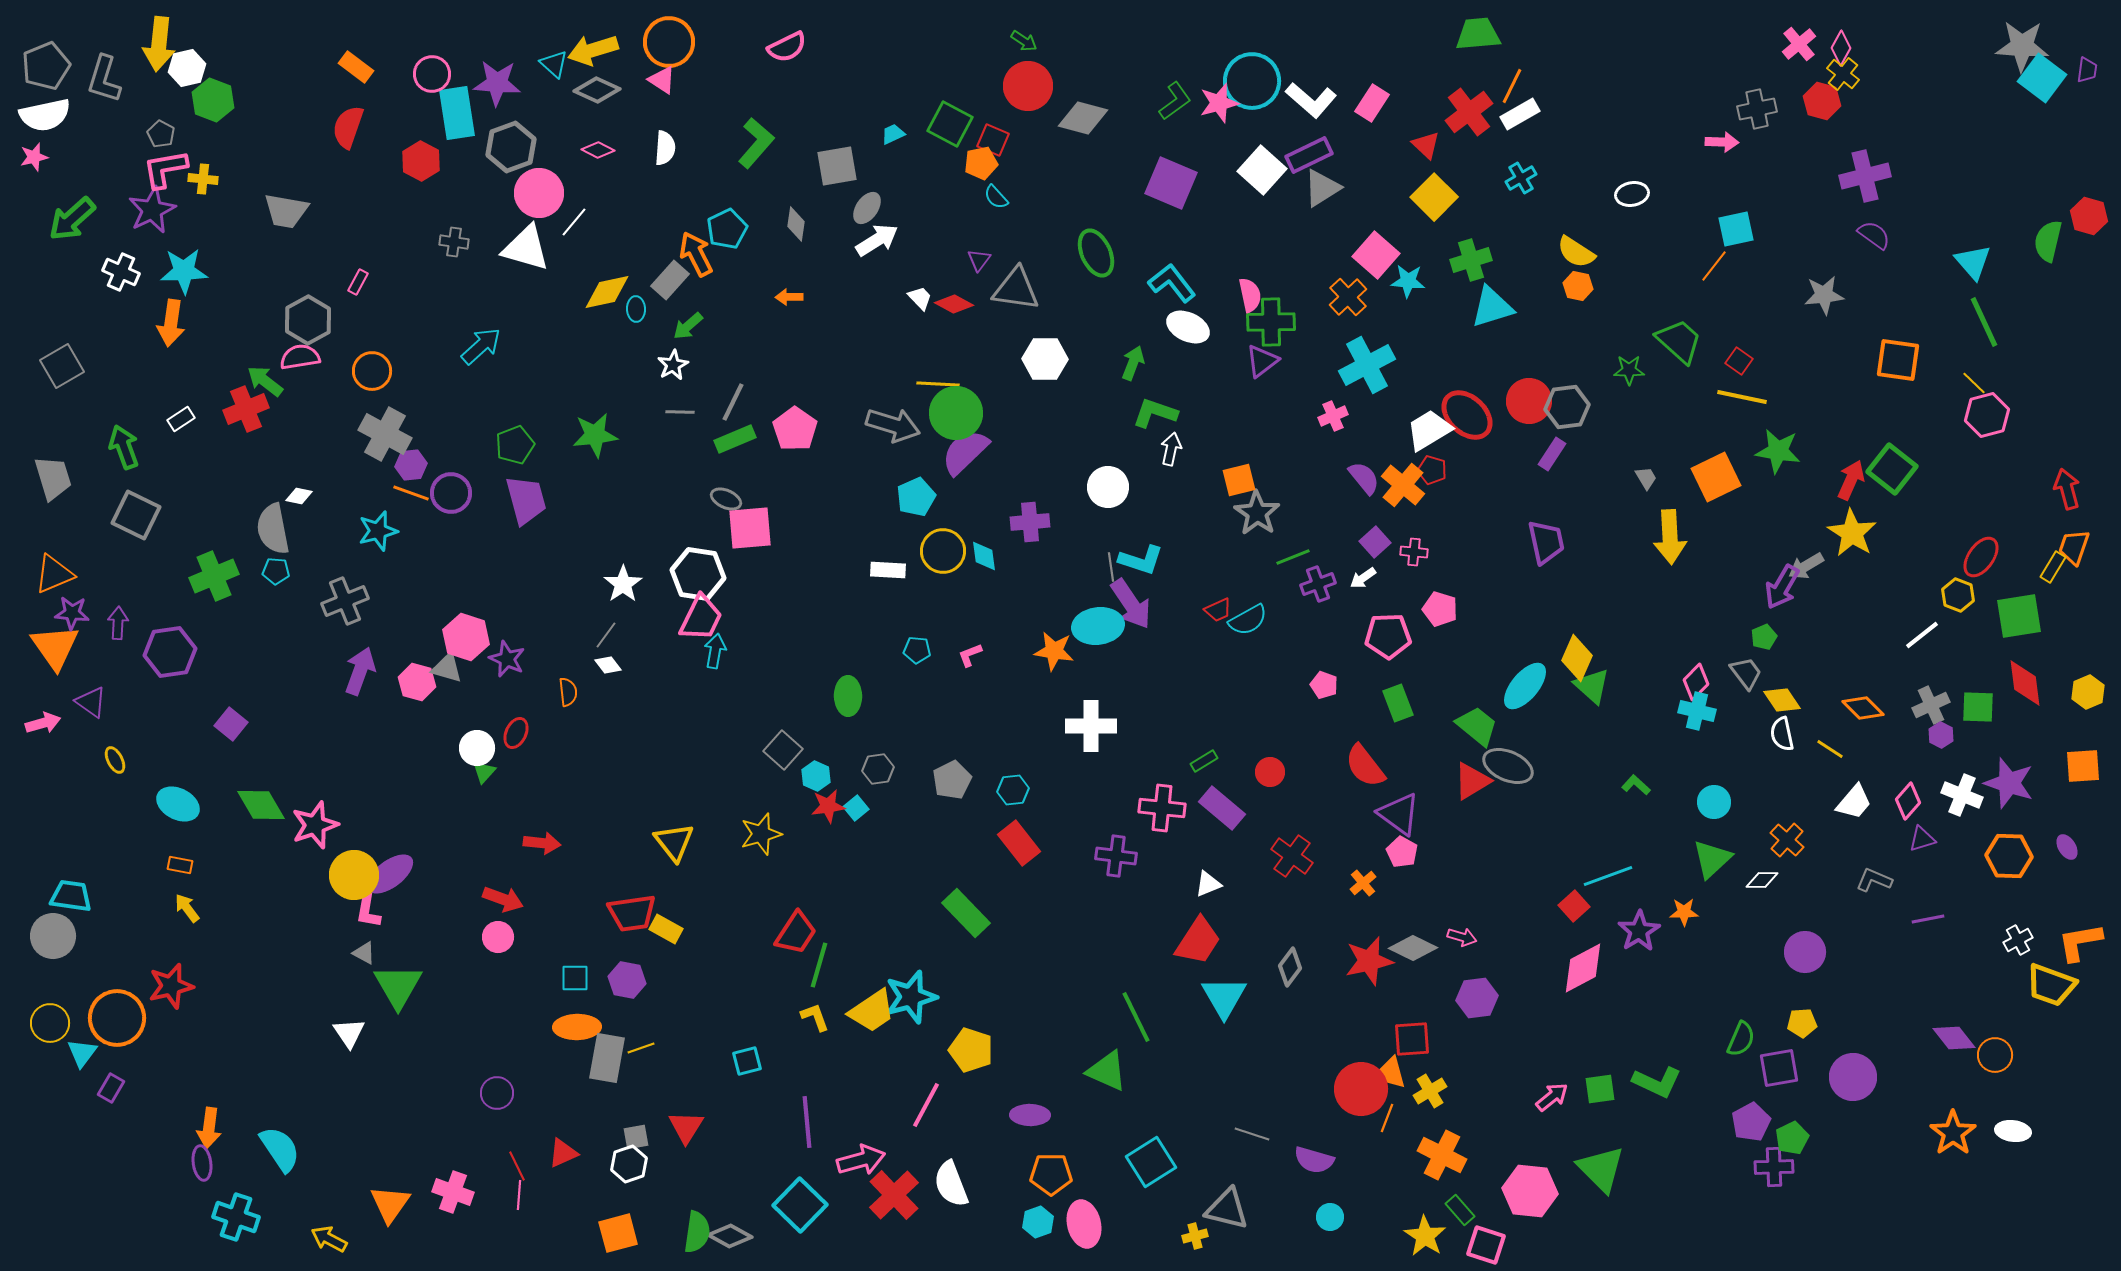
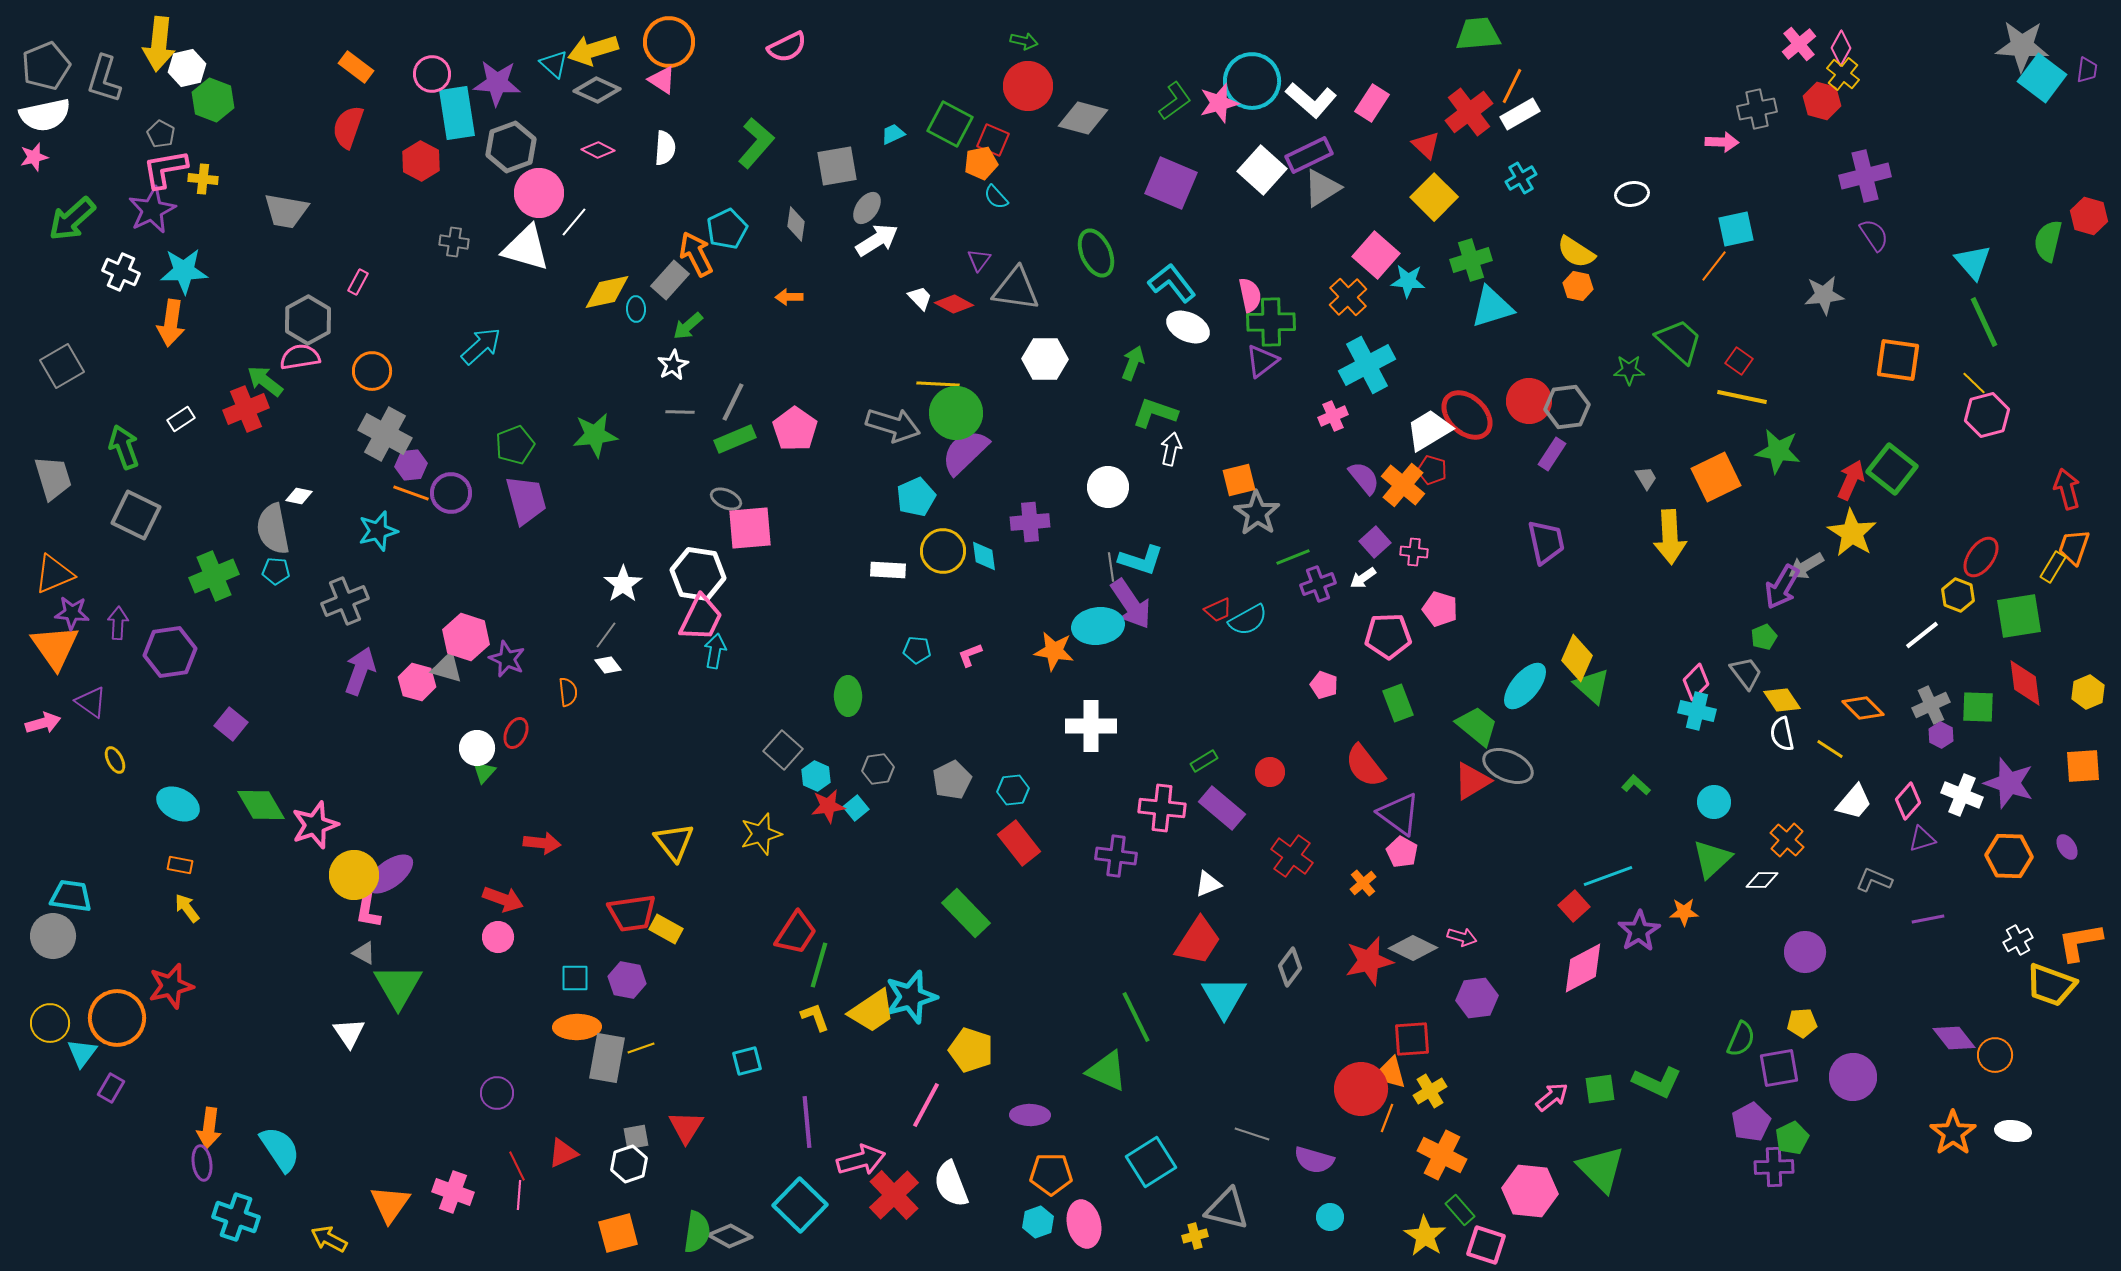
green arrow at (1024, 41): rotated 20 degrees counterclockwise
purple semicircle at (1874, 235): rotated 20 degrees clockwise
